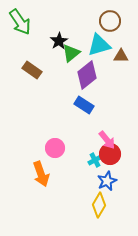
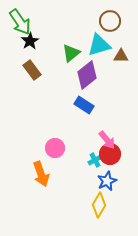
black star: moved 29 px left
brown rectangle: rotated 18 degrees clockwise
